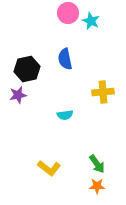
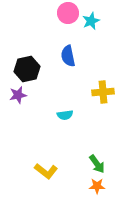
cyan star: rotated 24 degrees clockwise
blue semicircle: moved 3 px right, 3 px up
yellow L-shape: moved 3 px left, 3 px down
